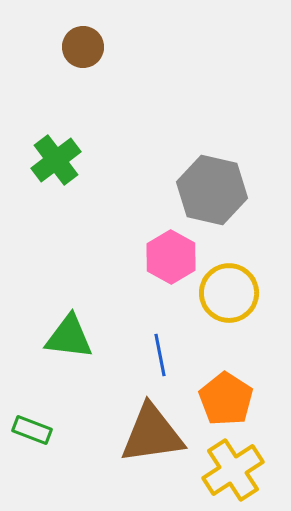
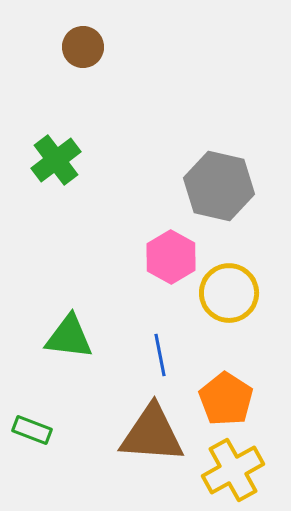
gray hexagon: moved 7 px right, 4 px up
brown triangle: rotated 12 degrees clockwise
yellow cross: rotated 4 degrees clockwise
